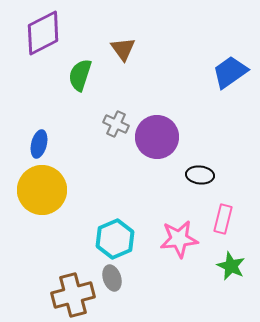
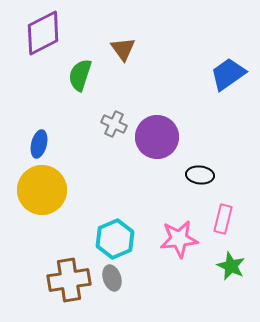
blue trapezoid: moved 2 px left, 2 px down
gray cross: moved 2 px left
brown cross: moved 4 px left, 15 px up; rotated 6 degrees clockwise
